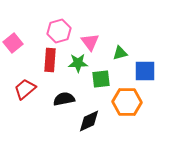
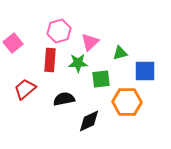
pink triangle: rotated 24 degrees clockwise
